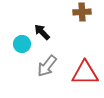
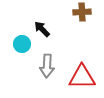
black arrow: moved 3 px up
gray arrow: rotated 35 degrees counterclockwise
red triangle: moved 3 px left, 4 px down
